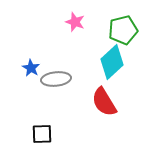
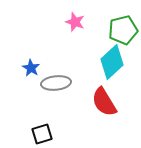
gray ellipse: moved 4 px down
black square: rotated 15 degrees counterclockwise
